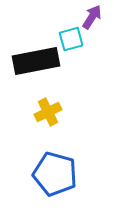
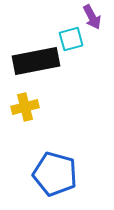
purple arrow: rotated 120 degrees clockwise
yellow cross: moved 23 px left, 5 px up; rotated 12 degrees clockwise
